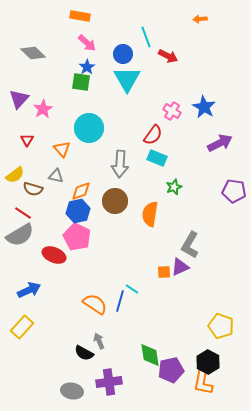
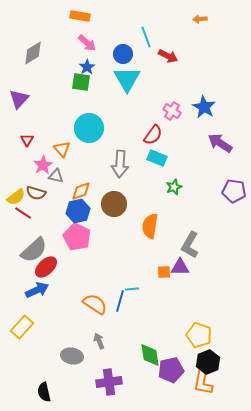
gray diamond at (33, 53): rotated 75 degrees counterclockwise
pink star at (43, 109): moved 56 px down
purple arrow at (220, 143): rotated 120 degrees counterclockwise
yellow semicircle at (15, 175): moved 1 px right, 22 px down
brown semicircle at (33, 189): moved 3 px right, 4 px down
brown circle at (115, 201): moved 1 px left, 3 px down
orange semicircle at (150, 214): moved 12 px down
gray semicircle at (20, 235): moved 14 px right, 15 px down; rotated 12 degrees counterclockwise
red ellipse at (54, 255): moved 8 px left, 12 px down; rotated 65 degrees counterclockwise
purple triangle at (180, 267): rotated 24 degrees clockwise
cyan line at (132, 289): rotated 40 degrees counterclockwise
blue arrow at (29, 290): moved 8 px right
yellow pentagon at (221, 326): moved 22 px left, 9 px down
black semicircle at (84, 353): moved 40 px left, 39 px down; rotated 48 degrees clockwise
black hexagon at (208, 362): rotated 10 degrees clockwise
gray ellipse at (72, 391): moved 35 px up
